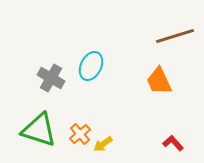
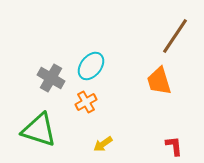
brown line: rotated 39 degrees counterclockwise
cyan ellipse: rotated 12 degrees clockwise
orange trapezoid: rotated 8 degrees clockwise
orange cross: moved 6 px right, 32 px up; rotated 10 degrees clockwise
red L-shape: moved 1 px right, 3 px down; rotated 35 degrees clockwise
